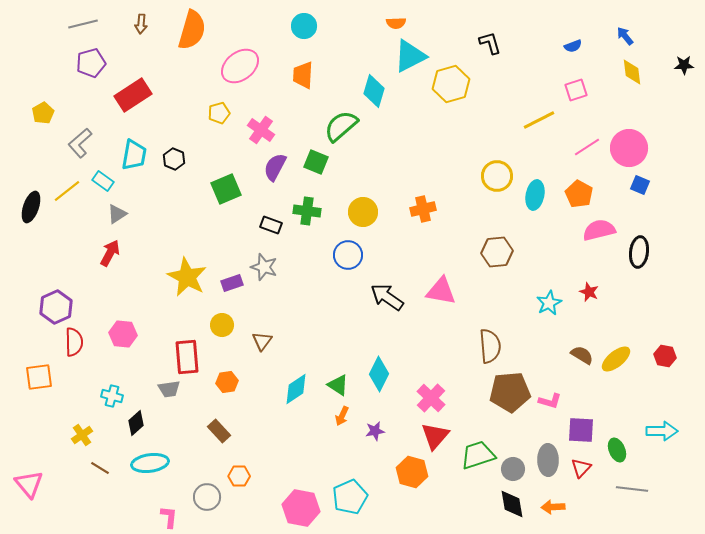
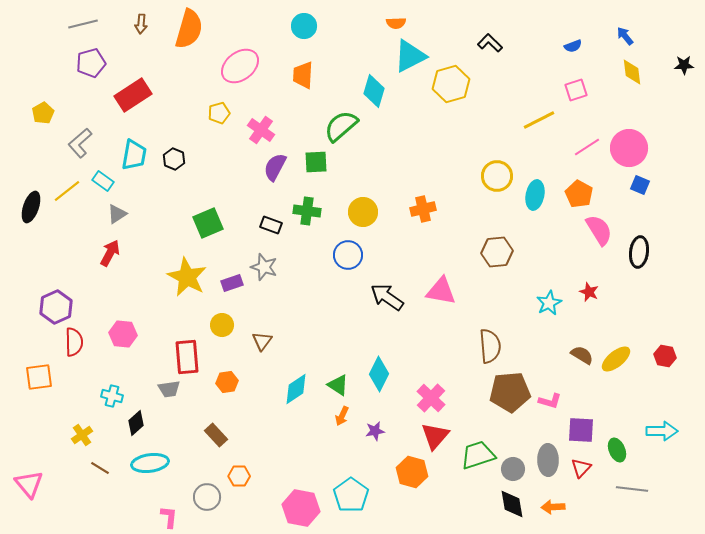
orange semicircle at (192, 30): moved 3 px left, 1 px up
black L-shape at (490, 43): rotated 30 degrees counterclockwise
green square at (316, 162): rotated 25 degrees counterclockwise
green square at (226, 189): moved 18 px left, 34 px down
pink semicircle at (599, 230): rotated 72 degrees clockwise
brown rectangle at (219, 431): moved 3 px left, 4 px down
cyan pentagon at (350, 497): moved 1 px right, 2 px up; rotated 12 degrees counterclockwise
